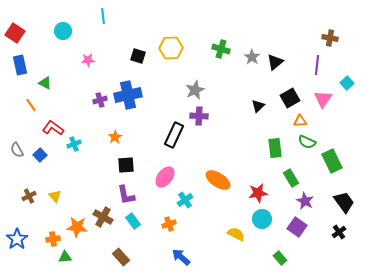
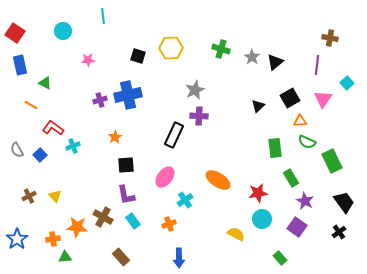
orange line at (31, 105): rotated 24 degrees counterclockwise
cyan cross at (74, 144): moved 1 px left, 2 px down
blue arrow at (181, 257): moved 2 px left, 1 px down; rotated 132 degrees counterclockwise
